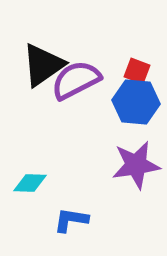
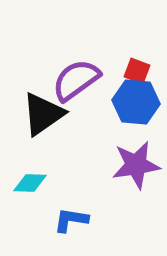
black triangle: moved 49 px down
purple semicircle: rotated 9 degrees counterclockwise
